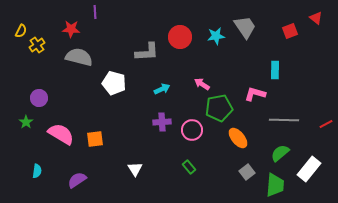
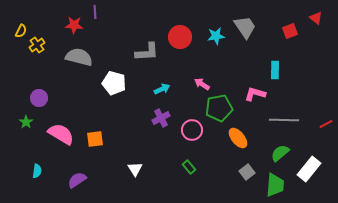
red star: moved 3 px right, 4 px up
purple cross: moved 1 px left, 4 px up; rotated 24 degrees counterclockwise
